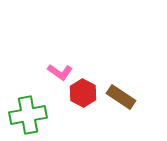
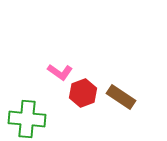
red hexagon: rotated 12 degrees clockwise
green cross: moved 1 px left, 4 px down; rotated 15 degrees clockwise
